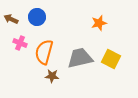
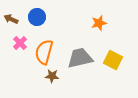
pink cross: rotated 24 degrees clockwise
yellow square: moved 2 px right, 1 px down
